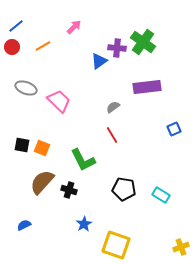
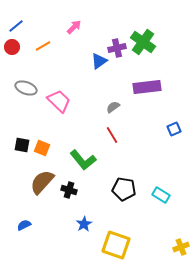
purple cross: rotated 18 degrees counterclockwise
green L-shape: rotated 12 degrees counterclockwise
